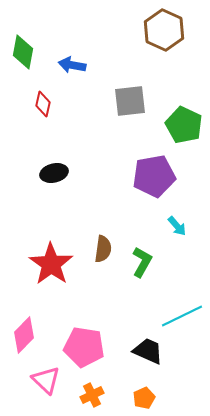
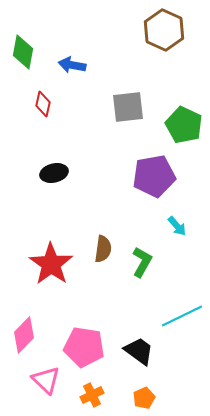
gray square: moved 2 px left, 6 px down
black trapezoid: moved 9 px left; rotated 12 degrees clockwise
